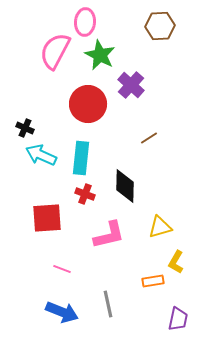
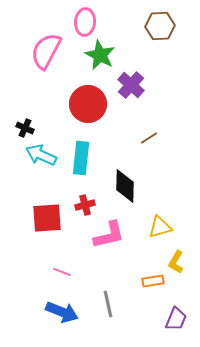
pink semicircle: moved 9 px left
red cross: moved 11 px down; rotated 36 degrees counterclockwise
pink line: moved 3 px down
purple trapezoid: moved 2 px left; rotated 10 degrees clockwise
